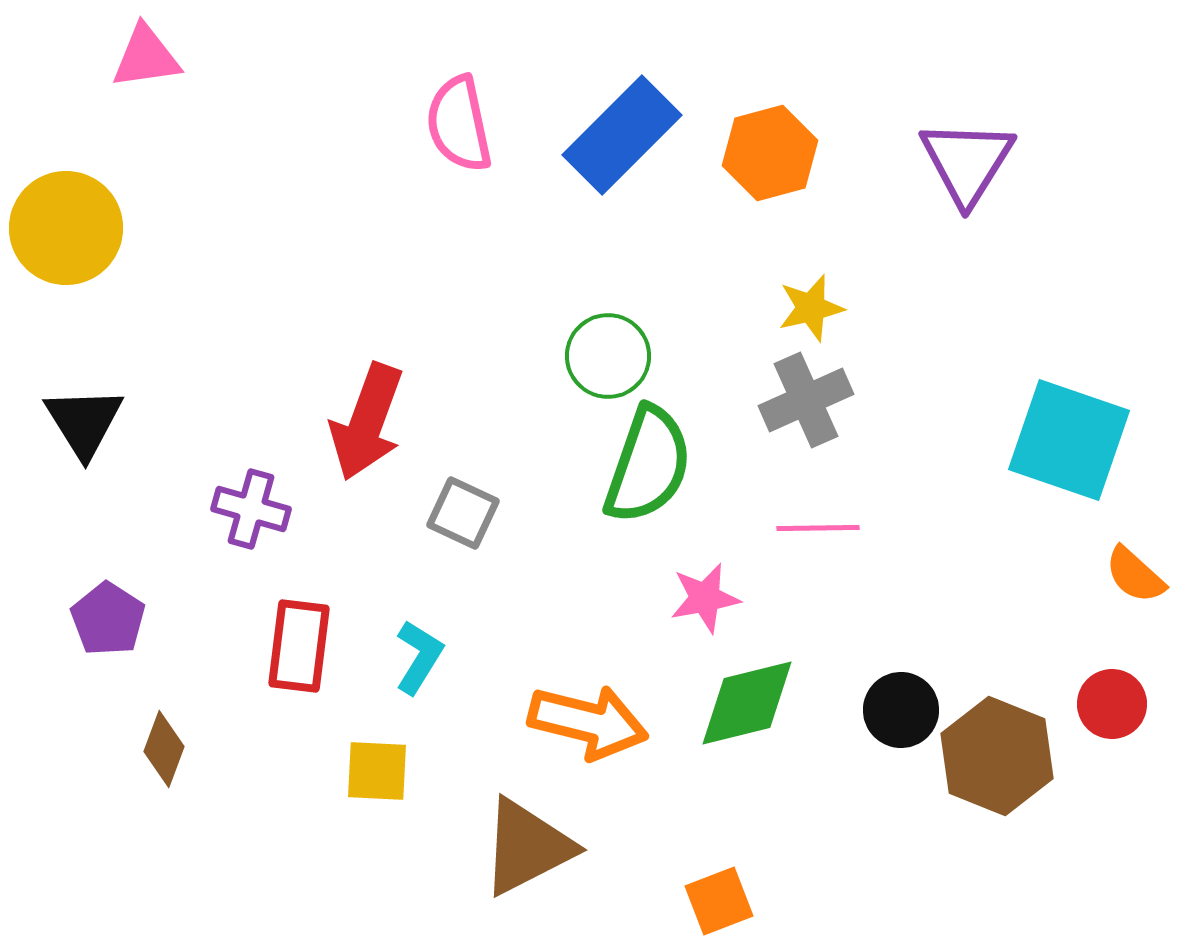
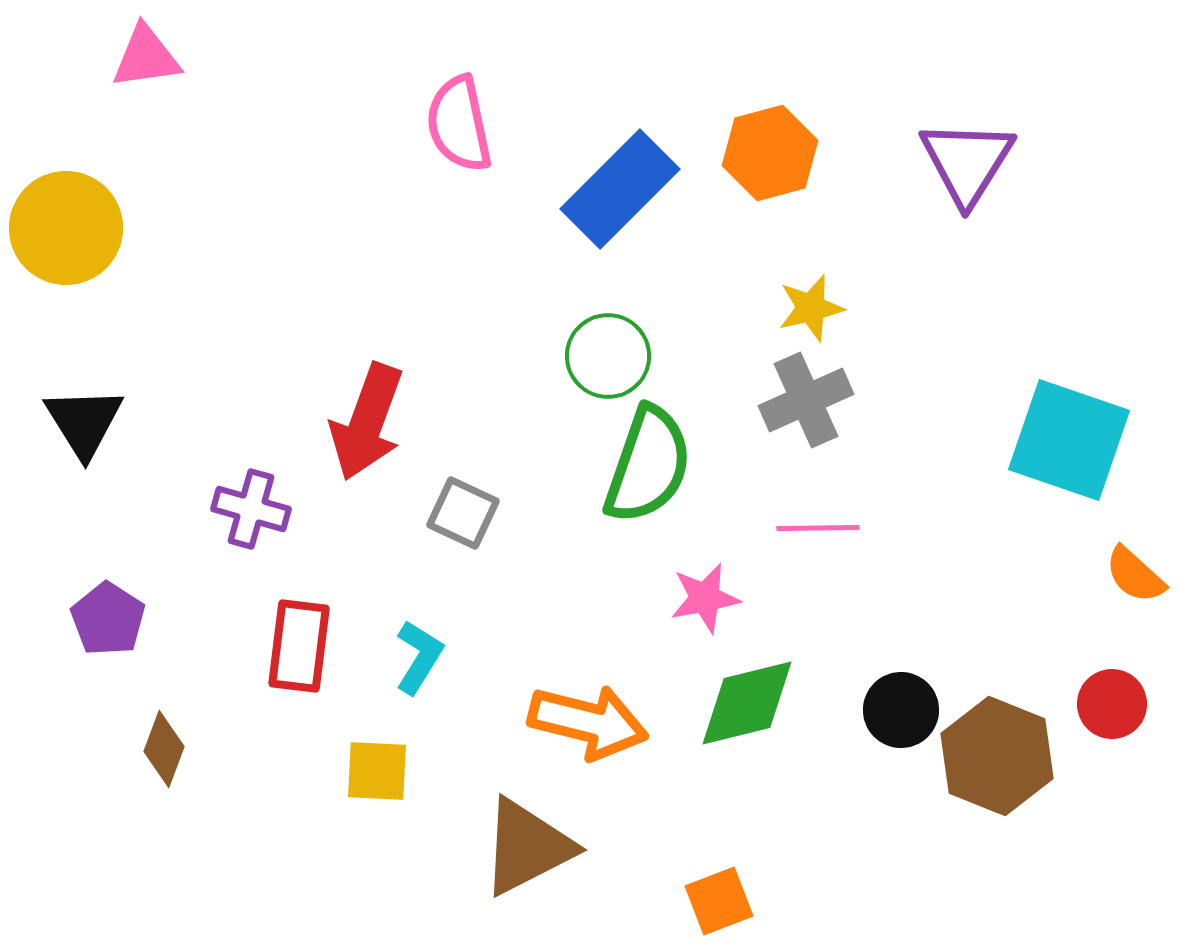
blue rectangle: moved 2 px left, 54 px down
